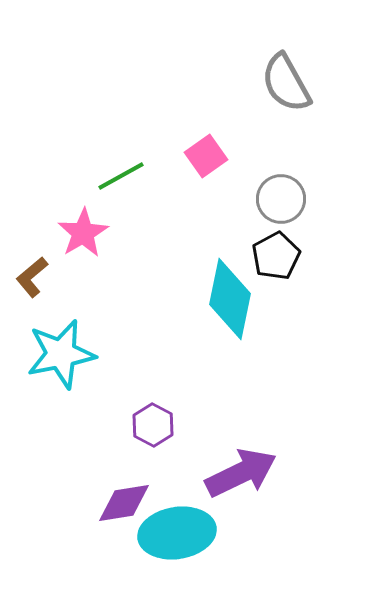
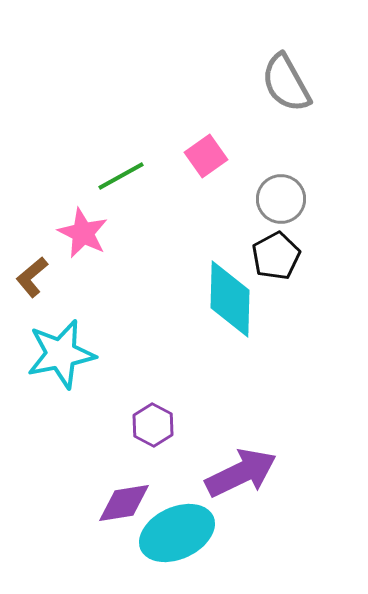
pink star: rotated 15 degrees counterclockwise
cyan diamond: rotated 10 degrees counterclockwise
cyan ellipse: rotated 16 degrees counterclockwise
